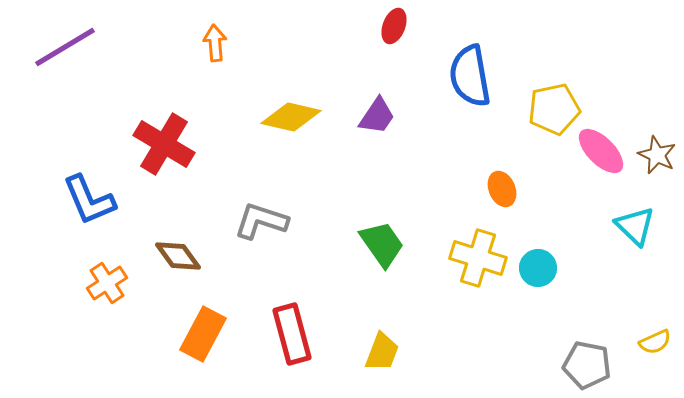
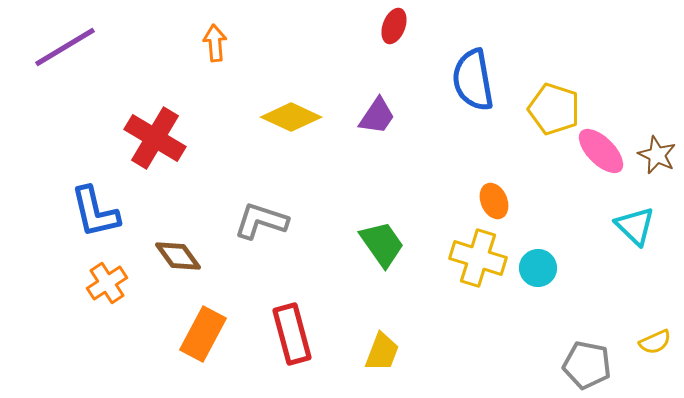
blue semicircle: moved 3 px right, 4 px down
yellow pentagon: rotated 30 degrees clockwise
yellow diamond: rotated 12 degrees clockwise
red cross: moved 9 px left, 6 px up
orange ellipse: moved 8 px left, 12 px down
blue L-shape: moved 6 px right, 12 px down; rotated 10 degrees clockwise
